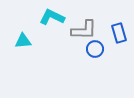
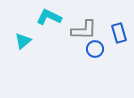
cyan L-shape: moved 3 px left
cyan triangle: rotated 36 degrees counterclockwise
